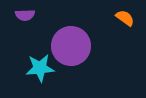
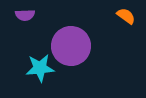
orange semicircle: moved 1 px right, 2 px up
